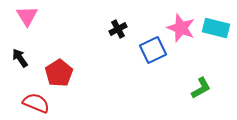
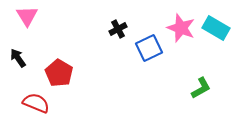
cyan rectangle: rotated 16 degrees clockwise
blue square: moved 4 px left, 2 px up
black arrow: moved 2 px left
red pentagon: rotated 8 degrees counterclockwise
